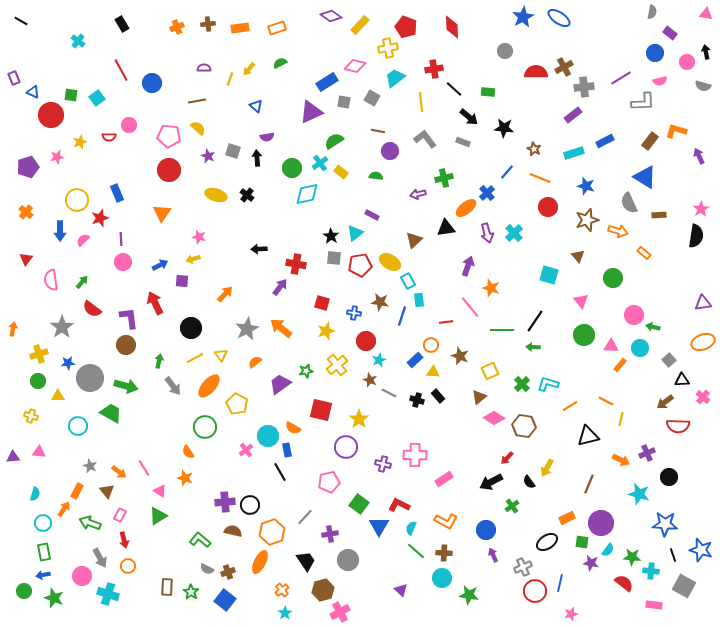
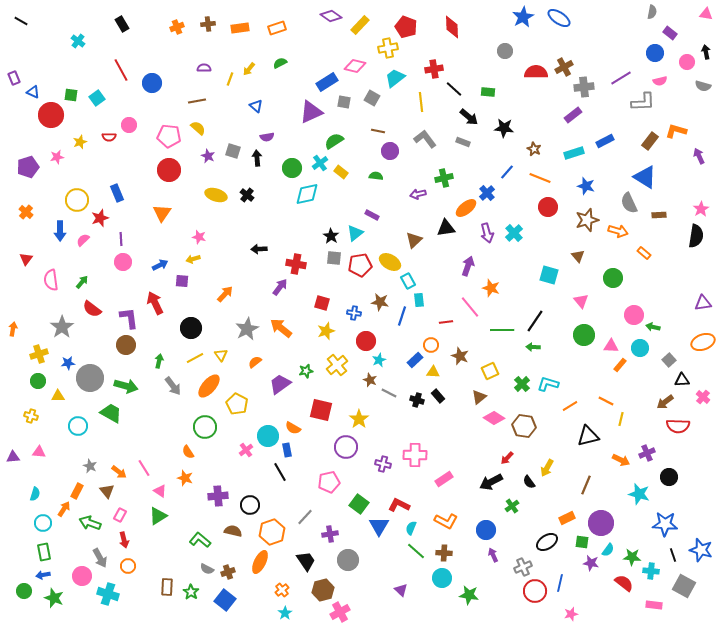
brown line at (589, 484): moved 3 px left, 1 px down
purple cross at (225, 502): moved 7 px left, 6 px up
